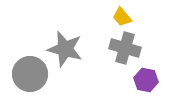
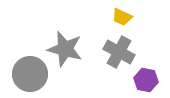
yellow trapezoid: rotated 25 degrees counterclockwise
gray cross: moved 6 px left, 4 px down; rotated 12 degrees clockwise
